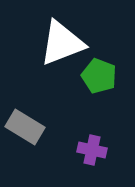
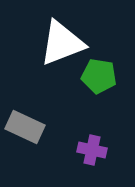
green pentagon: rotated 12 degrees counterclockwise
gray rectangle: rotated 6 degrees counterclockwise
